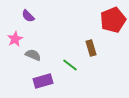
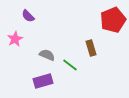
gray semicircle: moved 14 px right
